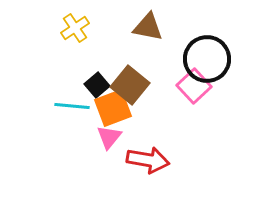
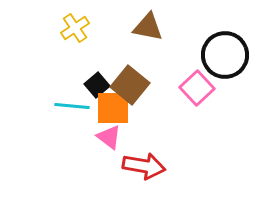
black circle: moved 18 px right, 4 px up
pink square: moved 3 px right, 2 px down
orange square: rotated 21 degrees clockwise
pink triangle: rotated 32 degrees counterclockwise
red arrow: moved 4 px left, 6 px down
